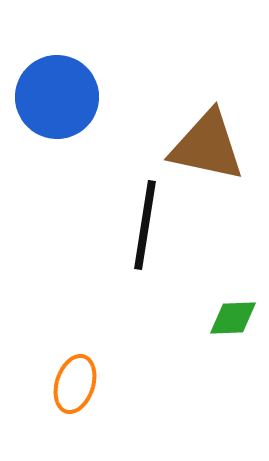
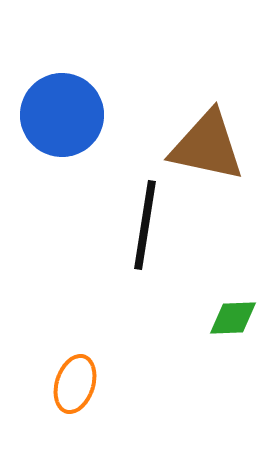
blue circle: moved 5 px right, 18 px down
